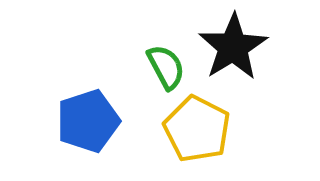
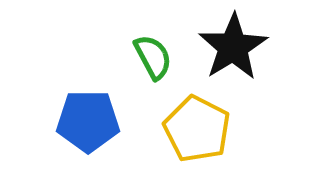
green semicircle: moved 13 px left, 10 px up
blue pentagon: rotated 18 degrees clockwise
